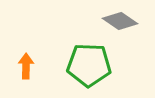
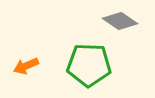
orange arrow: rotated 115 degrees counterclockwise
